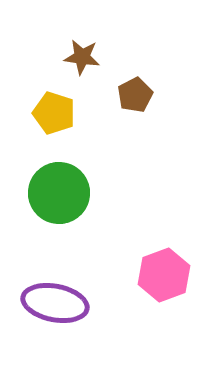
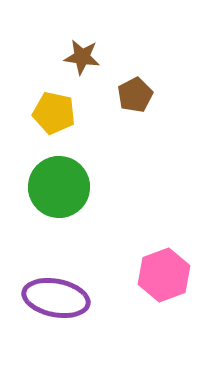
yellow pentagon: rotated 6 degrees counterclockwise
green circle: moved 6 px up
purple ellipse: moved 1 px right, 5 px up
